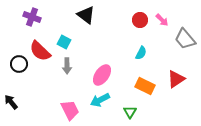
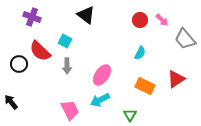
cyan square: moved 1 px right, 1 px up
cyan semicircle: moved 1 px left
green triangle: moved 3 px down
